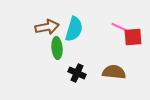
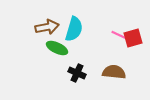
pink line: moved 8 px down
red square: moved 1 px down; rotated 12 degrees counterclockwise
green ellipse: rotated 60 degrees counterclockwise
